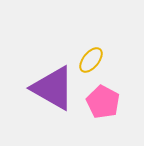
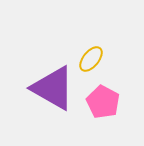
yellow ellipse: moved 1 px up
